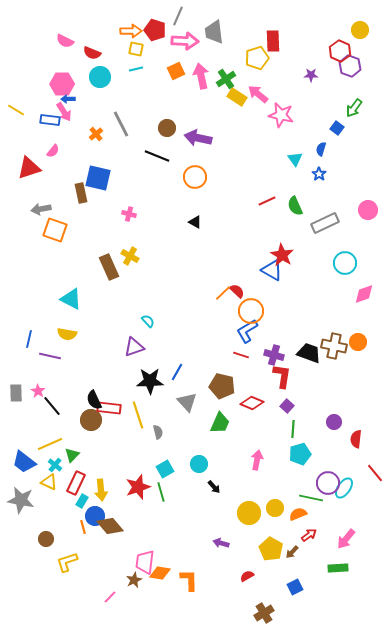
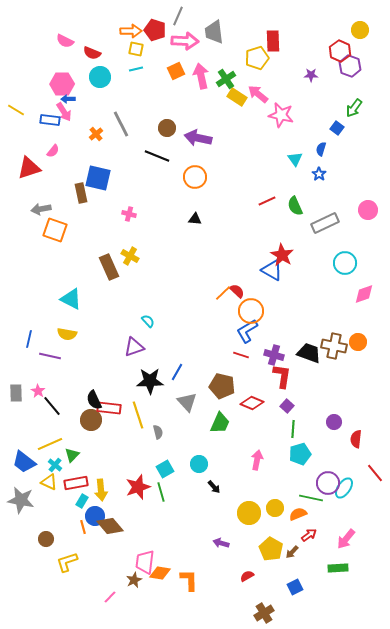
black triangle at (195, 222): moved 3 px up; rotated 24 degrees counterclockwise
red rectangle at (76, 483): rotated 55 degrees clockwise
